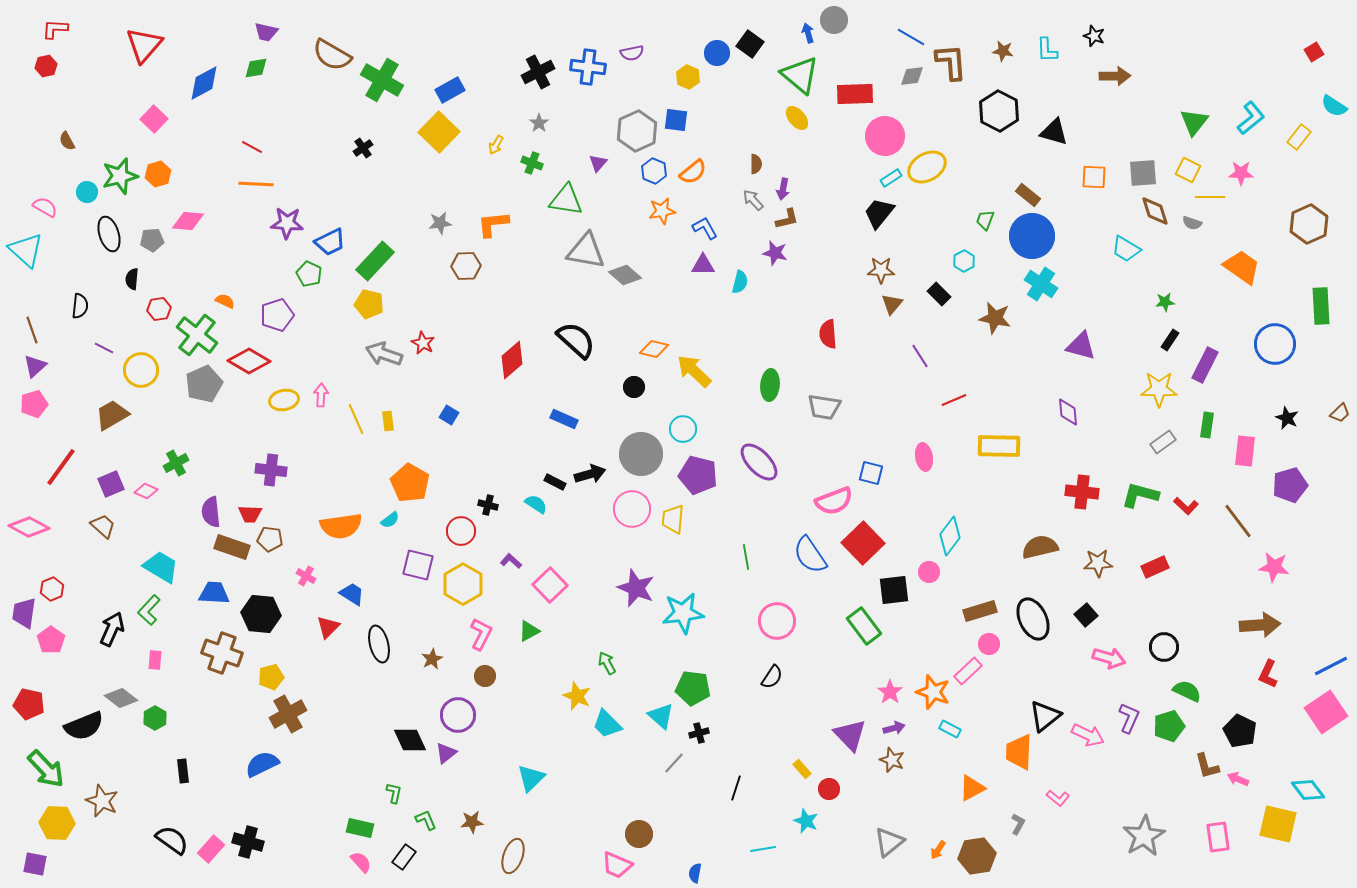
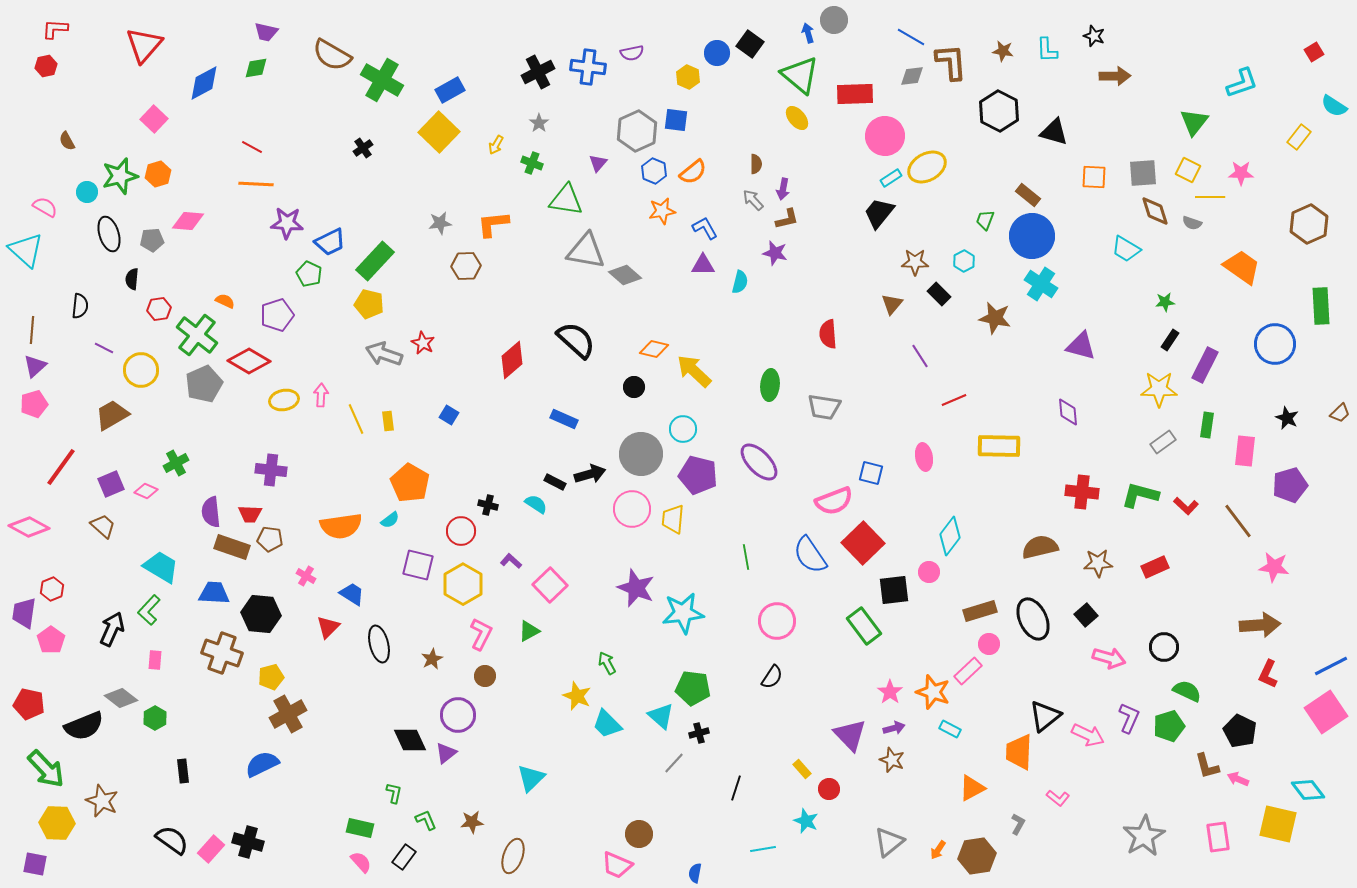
cyan L-shape at (1251, 118): moved 9 px left, 35 px up; rotated 20 degrees clockwise
brown star at (881, 270): moved 34 px right, 8 px up
brown line at (32, 330): rotated 24 degrees clockwise
